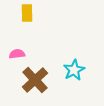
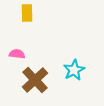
pink semicircle: rotated 14 degrees clockwise
